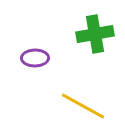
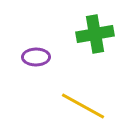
purple ellipse: moved 1 px right, 1 px up
